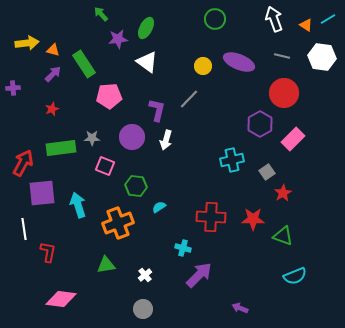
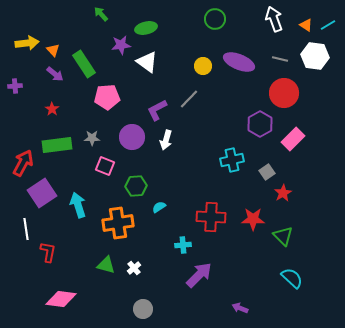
cyan line at (328, 19): moved 6 px down
green ellipse at (146, 28): rotated 50 degrees clockwise
purple star at (118, 39): moved 3 px right, 6 px down
orange triangle at (53, 50): rotated 32 degrees clockwise
gray line at (282, 56): moved 2 px left, 3 px down
white hexagon at (322, 57): moved 7 px left, 1 px up
purple arrow at (53, 74): moved 2 px right; rotated 84 degrees clockwise
purple cross at (13, 88): moved 2 px right, 2 px up
pink pentagon at (109, 96): moved 2 px left, 1 px down
red star at (52, 109): rotated 16 degrees counterclockwise
purple L-shape at (157, 110): rotated 130 degrees counterclockwise
green rectangle at (61, 148): moved 4 px left, 3 px up
green hexagon at (136, 186): rotated 10 degrees counterclockwise
purple square at (42, 193): rotated 28 degrees counterclockwise
orange cross at (118, 223): rotated 12 degrees clockwise
white line at (24, 229): moved 2 px right
green triangle at (283, 236): rotated 25 degrees clockwise
cyan cross at (183, 248): moved 3 px up; rotated 21 degrees counterclockwise
green triangle at (106, 265): rotated 24 degrees clockwise
white cross at (145, 275): moved 11 px left, 7 px up
cyan semicircle at (295, 276): moved 3 px left, 2 px down; rotated 115 degrees counterclockwise
